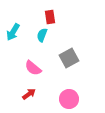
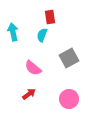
cyan arrow: rotated 138 degrees clockwise
